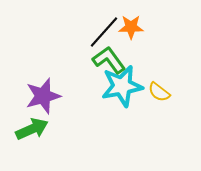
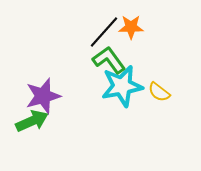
green arrow: moved 8 px up
